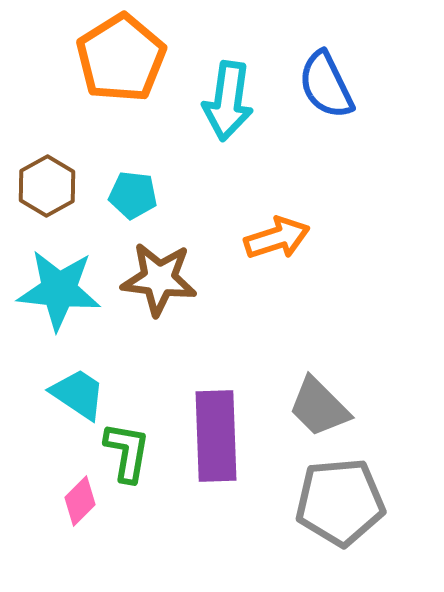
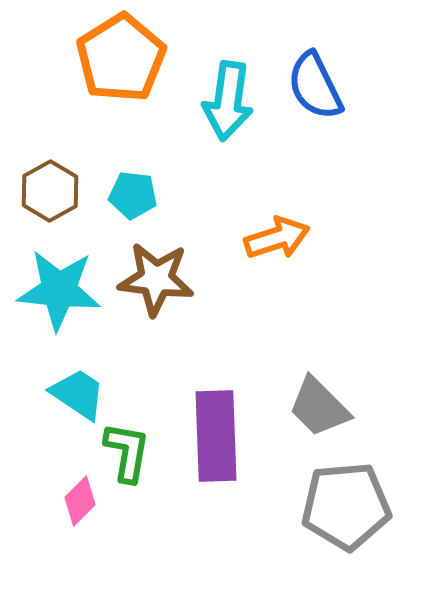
blue semicircle: moved 11 px left, 1 px down
brown hexagon: moved 3 px right, 5 px down
brown star: moved 3 px left
gray pentagon: moved 6 px right, 4 px down
